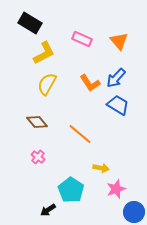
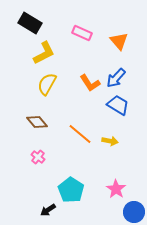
pink rectangle: moved 6 px up
yellow arrow: moved 9 px right, 27 px up
pink star: rotated 18 degrees counterclockwise
